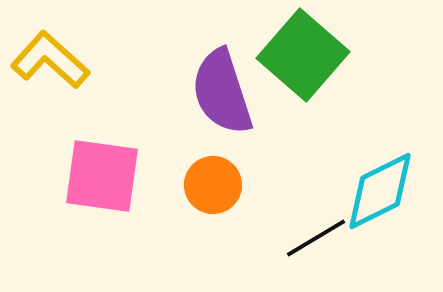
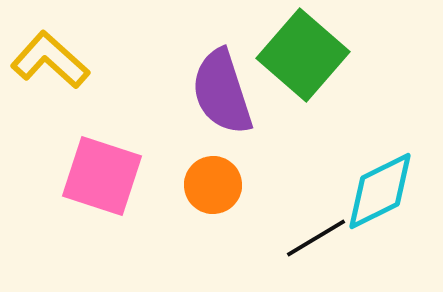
pink square: rotated 10 degrees clockwise
